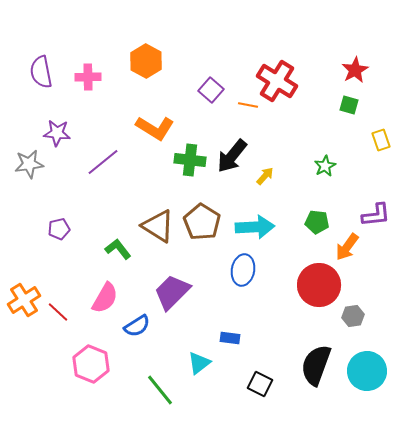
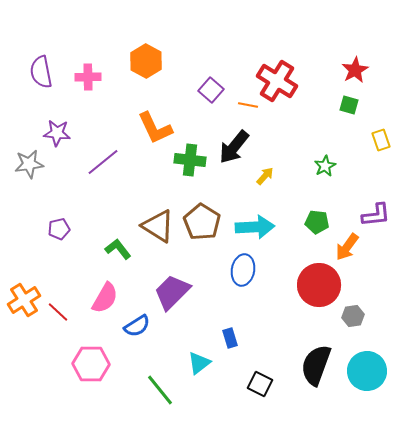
orange L-shape: rotated 33 degrees clockwise
black arrow: moved 2 px right, 9 px up
blue rectangle: rotated 66 degrees clockwise
pink hexagon: rotated 21 degrees counterclockwise
